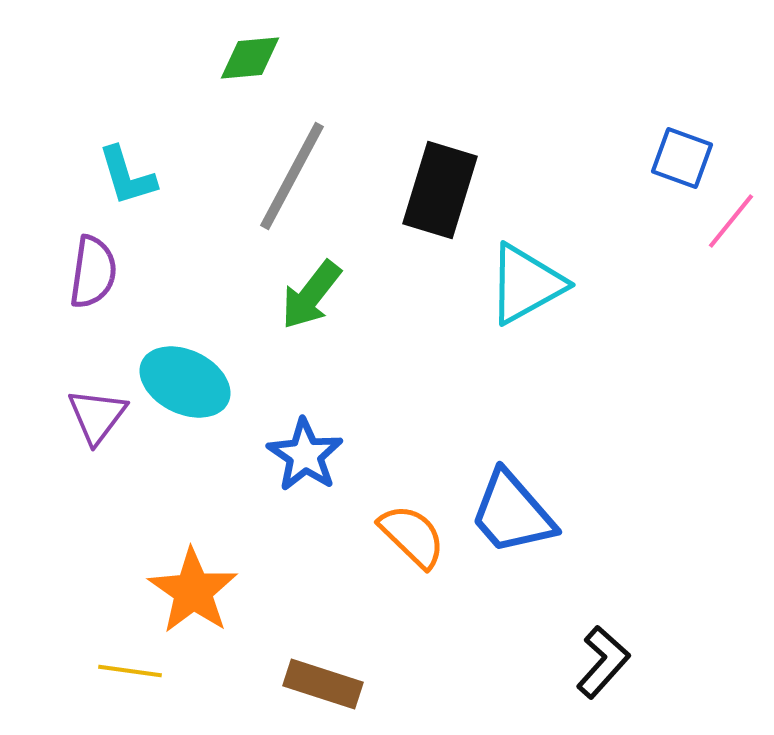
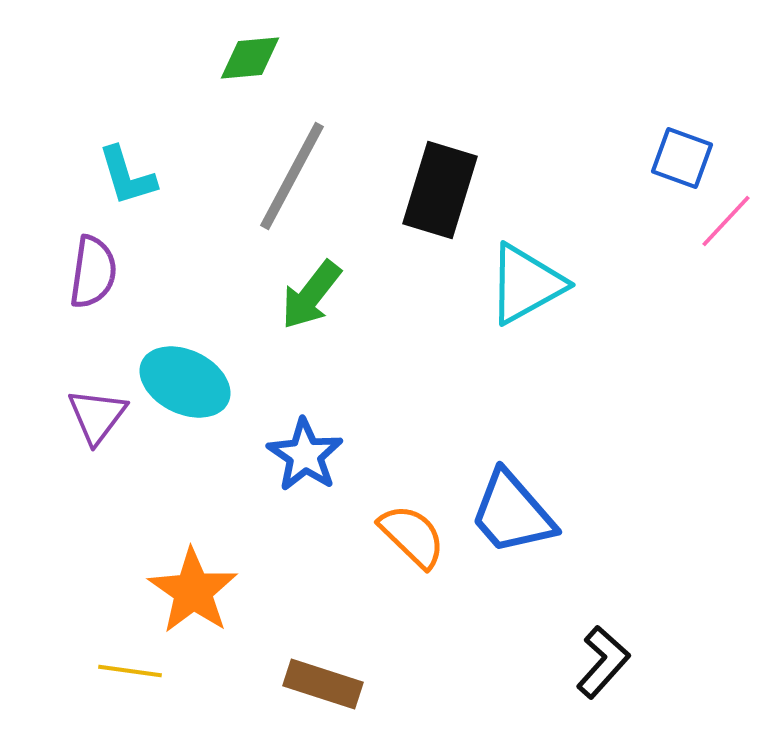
pink line: moved 5 px left; rotated 4 degrees clockwise
